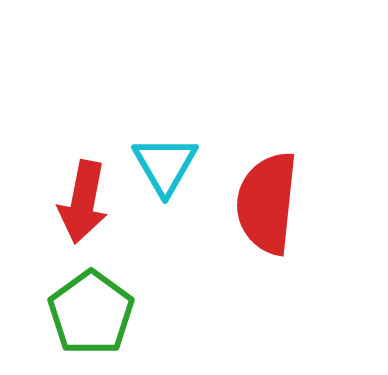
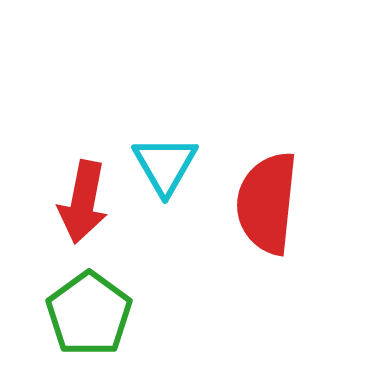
green pentagon: moved 2 px left, 1 px down
